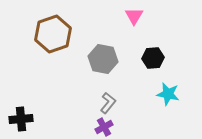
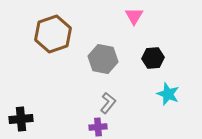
cyan star: rotated 10 degrees clockwise
purple cross: moved 6 px left; rotated 24 degrees clockwise
